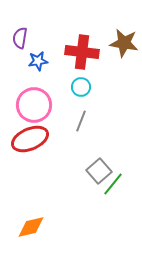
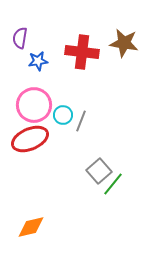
cyan circle: moved 18 px left, 28 px down
